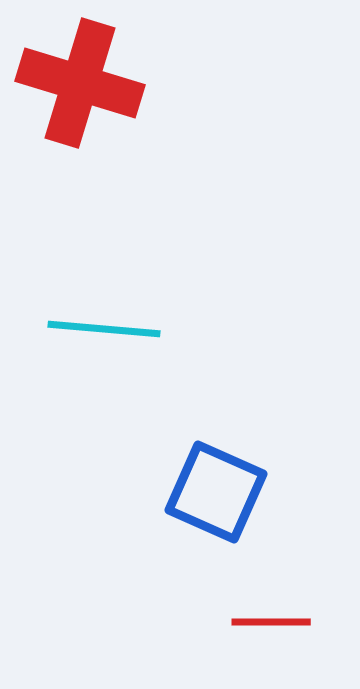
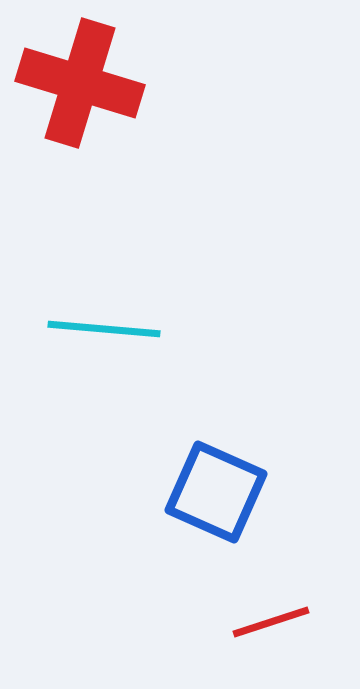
red line: rotated 18 degrees counterclockwise
